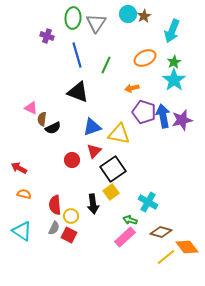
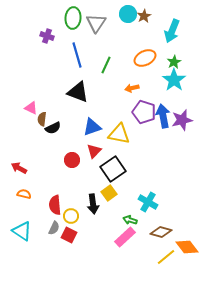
yellow square: moved 2 px left, 1 px down
